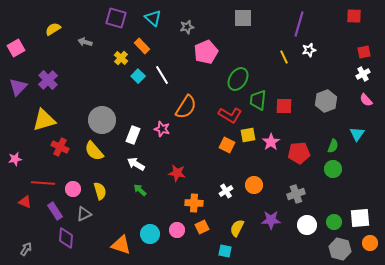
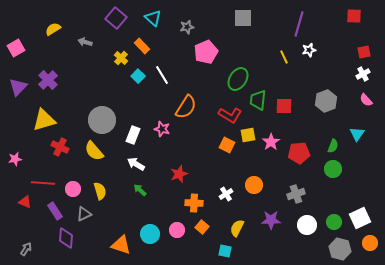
purple square at (116, 18): rotated 25 degrees clockwise
red star at (177, 173): moved 2 px right, 1 px down; rotated 30 degrees counterclockwise
white cross at (226, 191): moved 3 px down
white square at (360, 218): rotated 20 degrees counterclockwise
orange square at (202, 227): rotated 24 degrees counterclockwise
